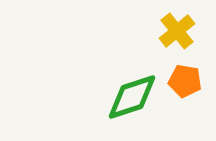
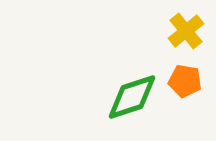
yellow cross: moved 9 px right
